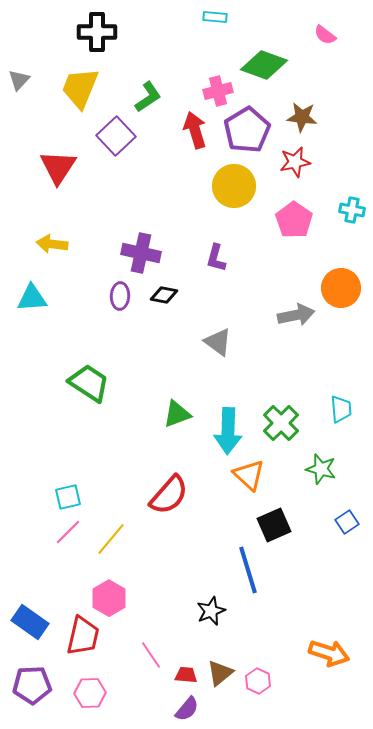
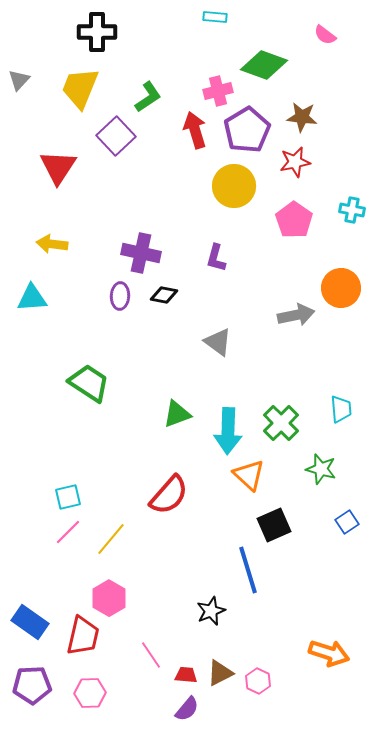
brown triangle at (220, 673): rotated 12 degrees clockwise
